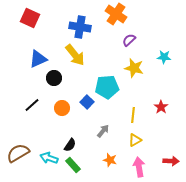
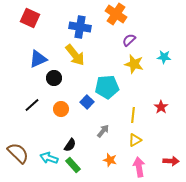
yellow star: moved 4 px up
orange circle: moved 1 px left, 1 px down
brown semicircle: rotated 75 degrees clockwise
